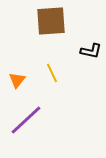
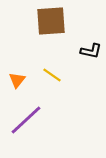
yellow line: moved 2 px down; rotated 30 degrees counterclockwise
